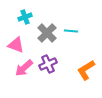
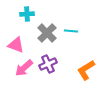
cyan cross: moved 2 px right, 3 px up; rotated 16 degrees clockwise
